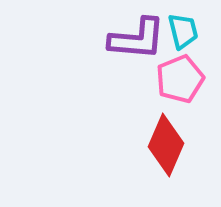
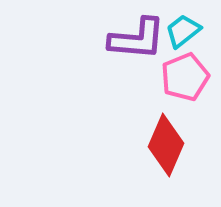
cyan trapezoid: rotated 114 degrees counterclockwise
pink pentagon: moved 5 px right, 2 px up
